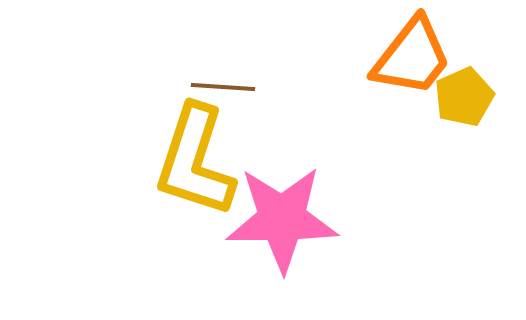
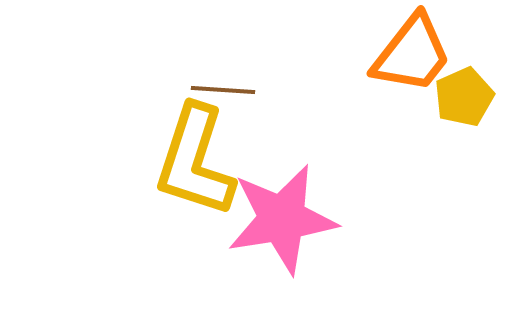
orange trapezoid: moved 3 px up
brown line: moved 3 px down
pink star: rotated 9 degrees counterclockwise
